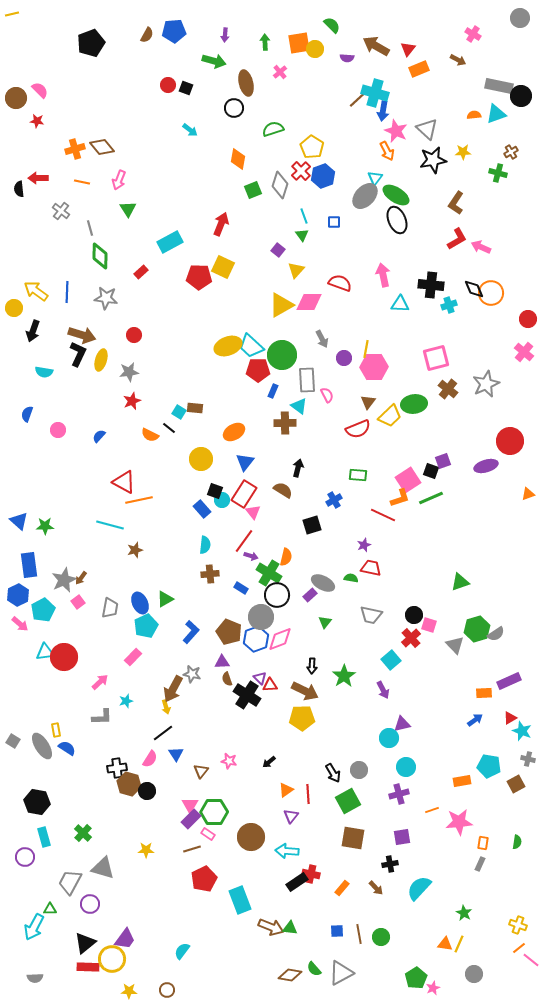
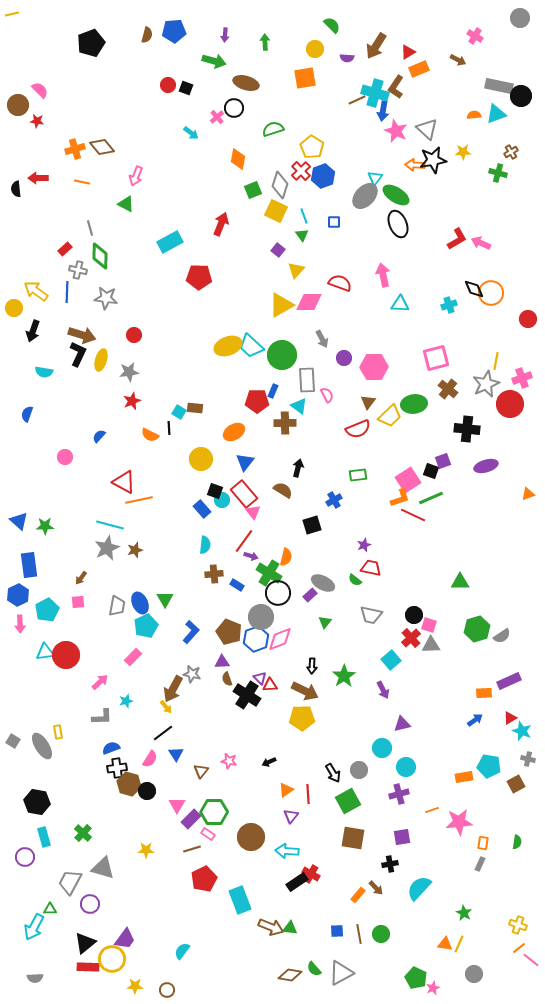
pink cross at (473, 34): moved 2 px right, 2 px down
brown semicircle at (147, 35): rotated 14 degrees counterclockwise
orange square at (299, 43): moved 6 px right, 35 px down
brown arrow at (376, 46): rotated 88 degrees counterclockwise
red triangle at (408, 49): moved 3 px down; rotated 21 degrees clockwise
pink cross at (280, 72): moved 63 px left, 45 px down
brown ellipse at (246, 83): rotated 60 degrees counterclockwise
brown circle at (16, 98): moved 2 px right, 7 px down
brown line at (357, 100): rotated 18 degrees clockwise
cyan arrow at (190, 130): moved 1 px right, 3 px down
orange arrow at (387, 151): moved 28 px right, 14 px down; rotated 120 degrees clockwise
pink arrow at (119, 180): moved 17 px right, 4 px up
black semicircle at (19, 189): moved 3 px left
brown L-shape at (456, 203): moved 60 px left, 116 px up
green triangle at (128, 209): moved 2 px left, 5 px up; rotated 30 degrees counterclockwise
gray cross at (61, 211): moved 17 px right, 59 px down; rotated 24 degrees counterclockwise
black ellipse at (397, 220): moved 1 px right, 4 px down
pink arrow at (481, 247): moved 4 px up
yellow square at (223, 267): moved 53 px right, 56 px up
red rectangle at (141, 272): moved 76 px left, 23 px up
black cross at (431, 285): moved 36 px right, 144 px down
yellow line at (366, 349): moved 130 px right, 12 px down
pink cross at (524, 352): moved 2 px left, 26 px down; rotated 30 degrees clockwise
red pentagon at (258, 370): moved 1 px left, 31 px down
black line at (169, 428): rotated 48 degrees clockwise
pink circle at (58, 430): moved 7 px right, 27 px down
red circle at (510, 441): moved 37 px up
green rectangle at (358, 475): rotated 12 degrees counterclockwise
red rectangle at (244, 494): rotated 72 degrees counterclockwise
red line at (383, 515): moved 30 px right
brown cross at (210, 574): moved 4 px right
green semicircle at (351, 578): moved 4 px right, 2 px down; rotated 152 degrees counterclockwise
gray star at (64, 580): moved 43 px right, 32 px up
green triangle at (460, 582): rotated 18 degrees clockwise
blue rectangle at (241, 588): moved 4 px left, 3 px up
black circle at (277, 595): moved 1 px right, 2 px up
green triangle at (165, 599): rotated 30 degrees counterclockwise
pink square at (78, 602): rotated 32 degrees clockwise
gray trapezoid at (110, 608): moved 7 px right, 2 px up
cyan pentagon at (43, 610): moved 4 px right
pink arrow at (20, 624): rotated 48 degrees clockwise
gray semicircle at (496, 634): moved 6 px right, 2 px down
gray triangle at (455, 645): moved 24 px left; rotated 48 degrees counterclockwise
red circle at (64, 657): moved 2 px right, 2 px up
yellow arrow at (166, 707): rotated 24 degrees counterclockwise
yellow rectangle at (56, 730): moved 2 px right, 2 px down
cyan circle at (389, 738): moved 7 px left, 10 px down
blue semicircle at (67, 748): moved 44 px right; rotated 54 degrees counterclockwise
black arrow at (269, 762): rotated 16 degrees clockwise
orange rectangle at (462, 781): moved 2 px right, 4 px up
pink triangle at (190, 805): moved 13 px left
red cross at (311, 874): rotated 18 degrees clockwise
orange rectangle at (342, 888): moved 16 px right, 7 px down
green circle at (381, 937): moved 3 px up
green pentagon at (416, 978): rotated 15 degrees counterclockwise
yellow star at (129, 991): moved 6 px right, 5 px up
